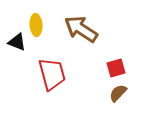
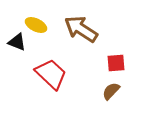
yellow ellipse: rotated 60 degrees counterclockwise
red square: moved 5 px up; rotated 12 degrees clockwise
red trapezoid: moved 1 px left; rotated 32 degrees counterclockwise
brown semicircle: moved 7 px left, 2 px up
